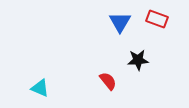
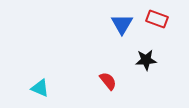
blue triangle: moved 2 px right, 2 px down
black star: moved 8 px right
